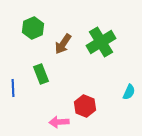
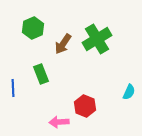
green cross: moved 4 px left, 3 px up
